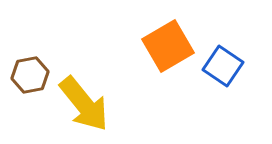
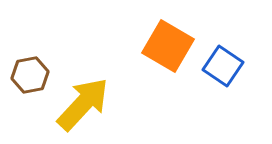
orange square: rotated 30 degrees counterclockwise
yellow arrow: moved 1 px left; rotated 98 degrees counterclockwise
